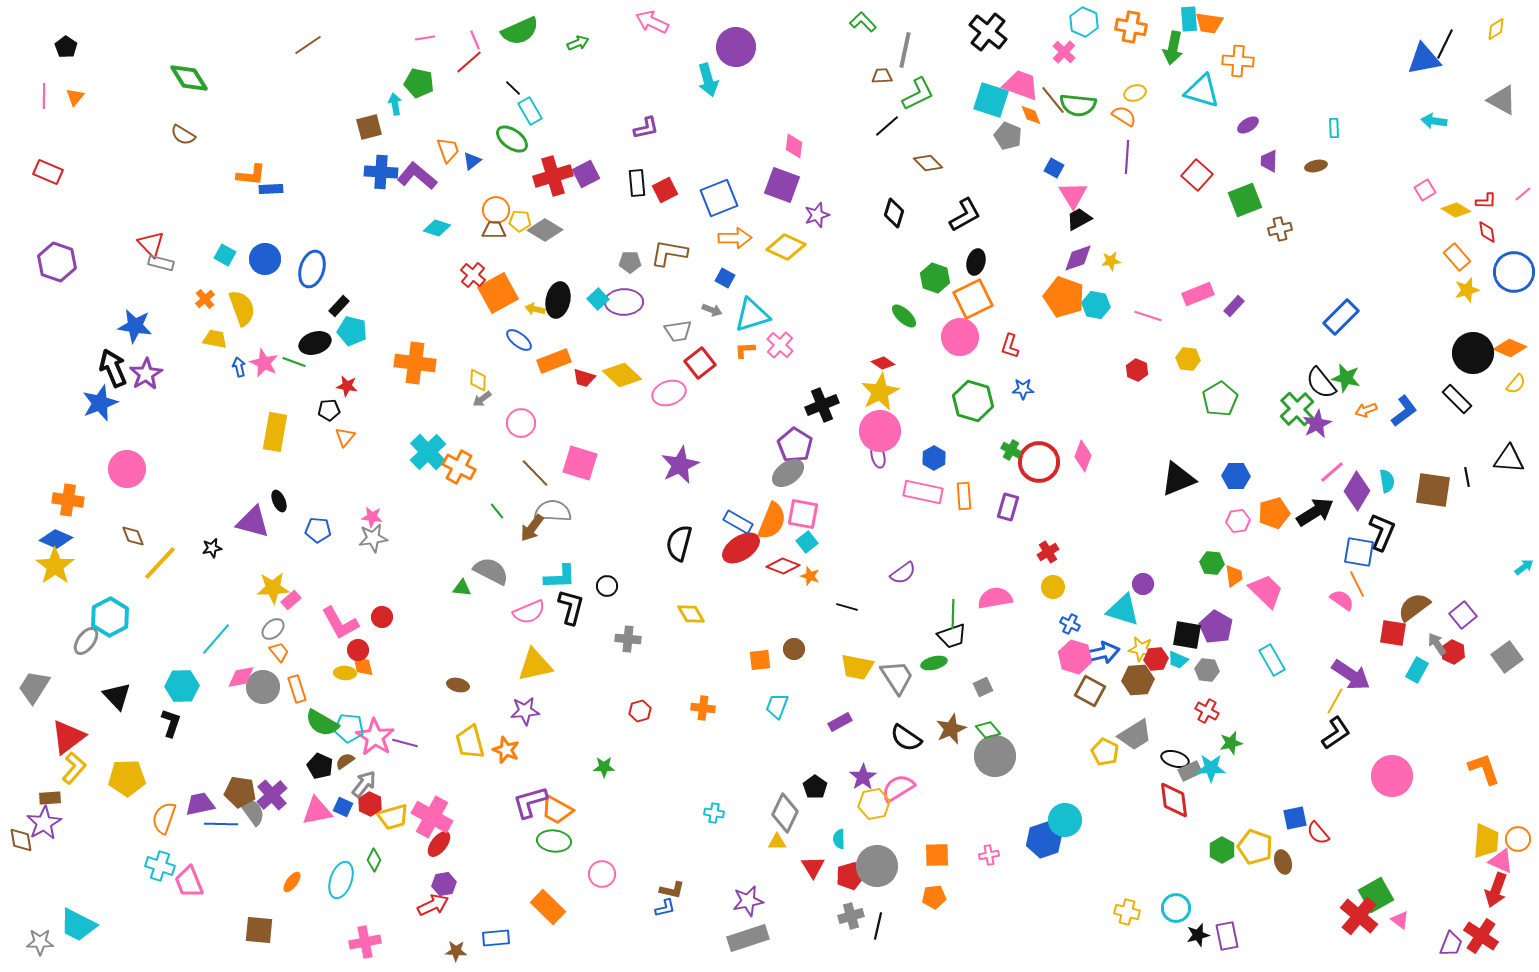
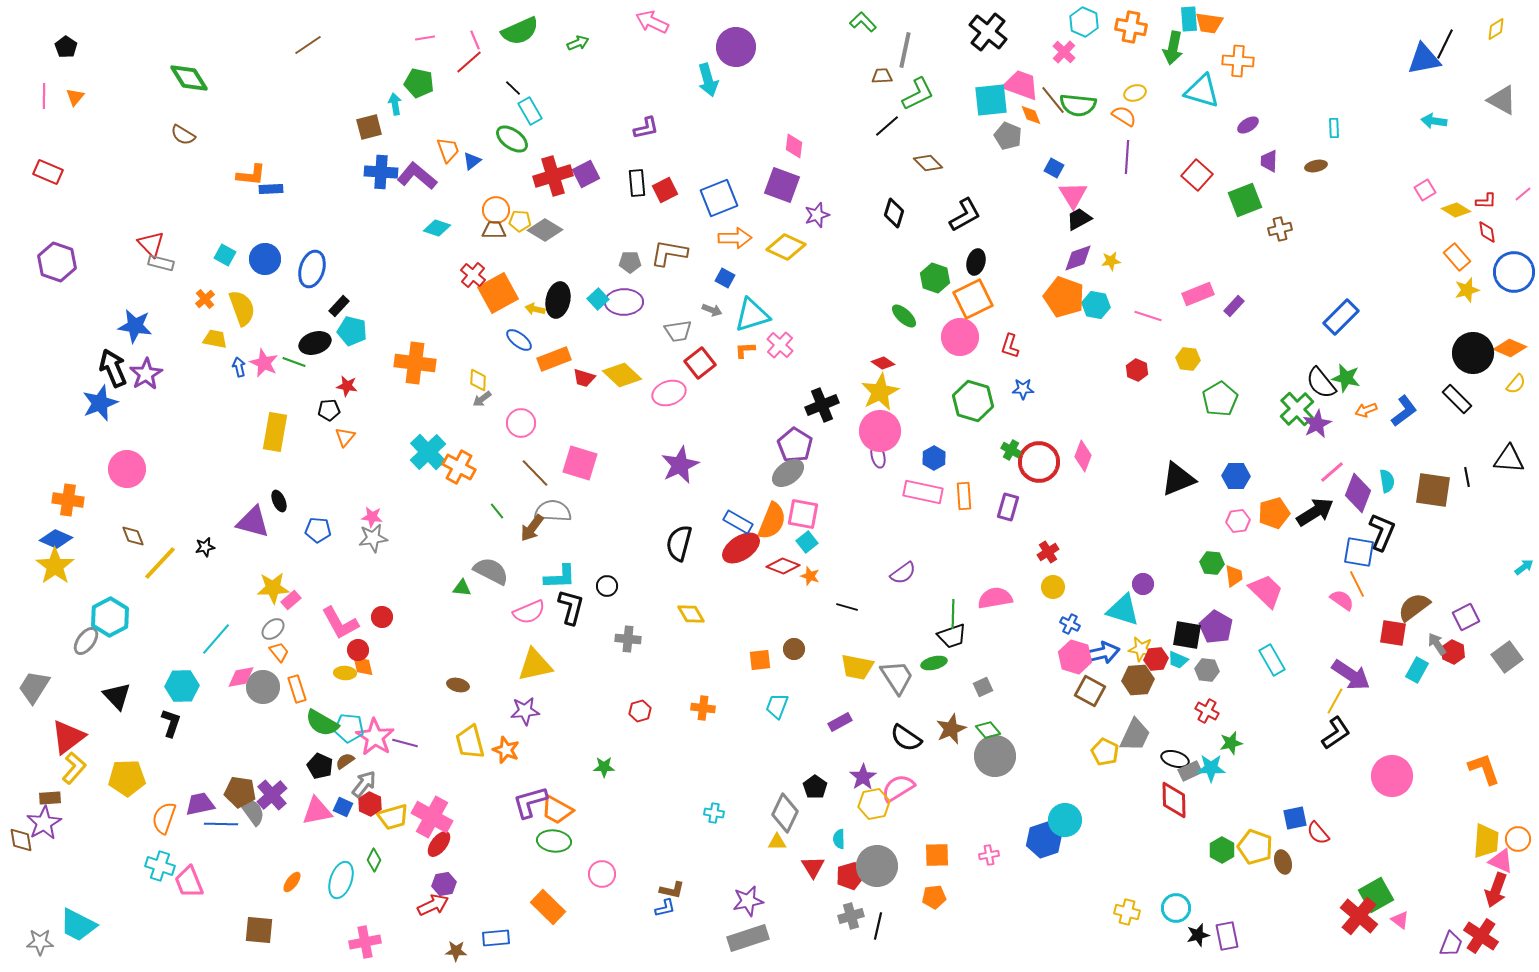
cyan square at (991, 100): rotated 24 degrees counterclockwise
orange rectangle at (554, 361): moved 2 px up
purple diamond at (1357, 491): moved 1 px right, 2 px down; rotated 9 degrees counterclockwise
black star at (212, 548): moved 7 px left, 1 px up
purple square at (1463, 615): moved 3 px right, 2 px down; rotated 12 degrees clockwise
gray trapezoid at (1135, 735): rotated 33 degrees counterclockwise
red diamond at (1174, 800): rotated 6 degrees clockwise
